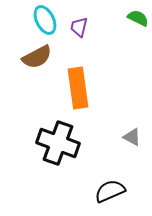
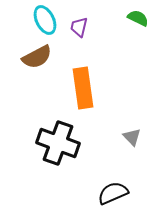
orange rectangle: moved 5 px right
gray triangle: rotated 18 degrees clockwise
black semicircle: moved 3 px right, 2 px down
